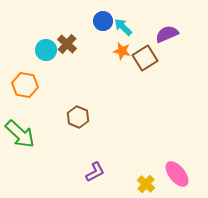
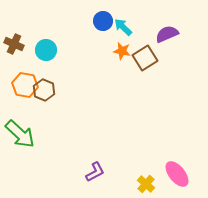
brown cross: moved 53 px left; rotated 18 degrees counterclockwise
brown hexagon: moved 34 px left, 27 px up
